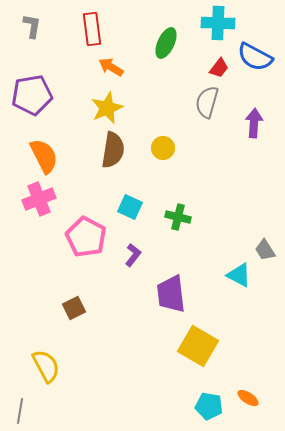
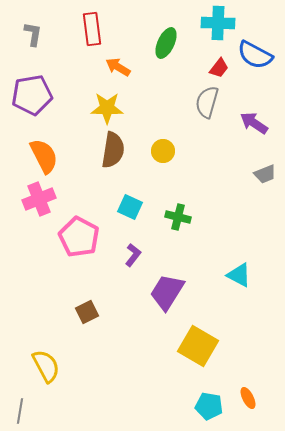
gray L-shape: moved 1 px right, 8 px down
blue semicircle: moved 2 px up
orange arrow: moved 7 px right
yellow star: rotated 24 degrees clockwise
purple arrow: rotated 60 degrees counterclockwise
yellow circle: moved 3 px down
pink pentagon: moved 7 px left
gray trapezoid: moved 76 px up; rotated 80 degrees counterclockwise
purple trapezoid: moved 4 px left, 2 px up; rotated 39 degrees clockwise
brown square: moved 13 px right, 4 px down
orange ellipse: rotated 30 degrees clockwise
